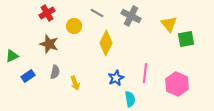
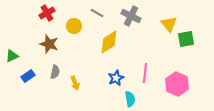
yellow diamond: moved 3 px right, 1 px up; rotated 30 degrees clockwise
